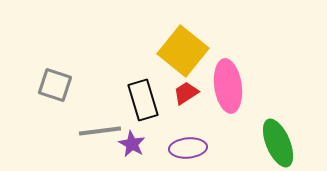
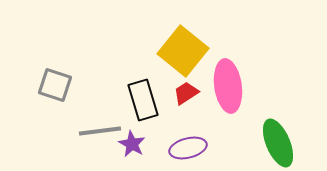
purple ellipse: rotated 9 degrees counterclockwise
